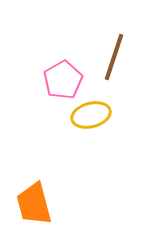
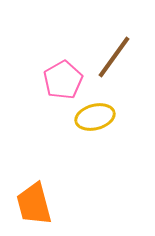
brown line: rotated 18 degrees clockwise
yellow ellipse: moved 4 px right, 2 px down
